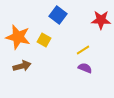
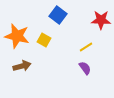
orange star: moved 1 px left, 1 px up
yellow line: moved 3 px right, 3 px up
purple semicircle: rotated 32 degrees clockwise
